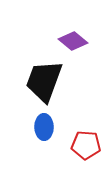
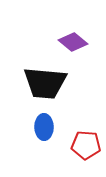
purple diamond: moved 1 px down
black trapezoid: moved 1 px right, 2 px down; rotated 105 degrees counterclockwise
